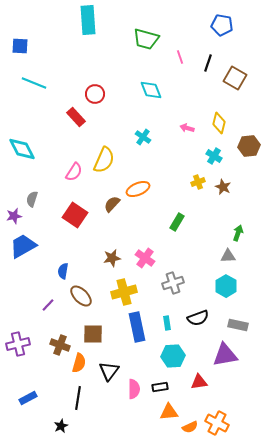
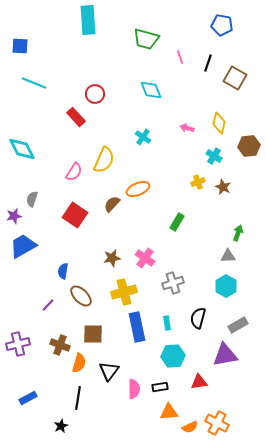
black semicircle at (198, 318): rotated 125 degrees clockwise
gray rectangle at (238, 325): rotated 42 degrees counterclockwise
